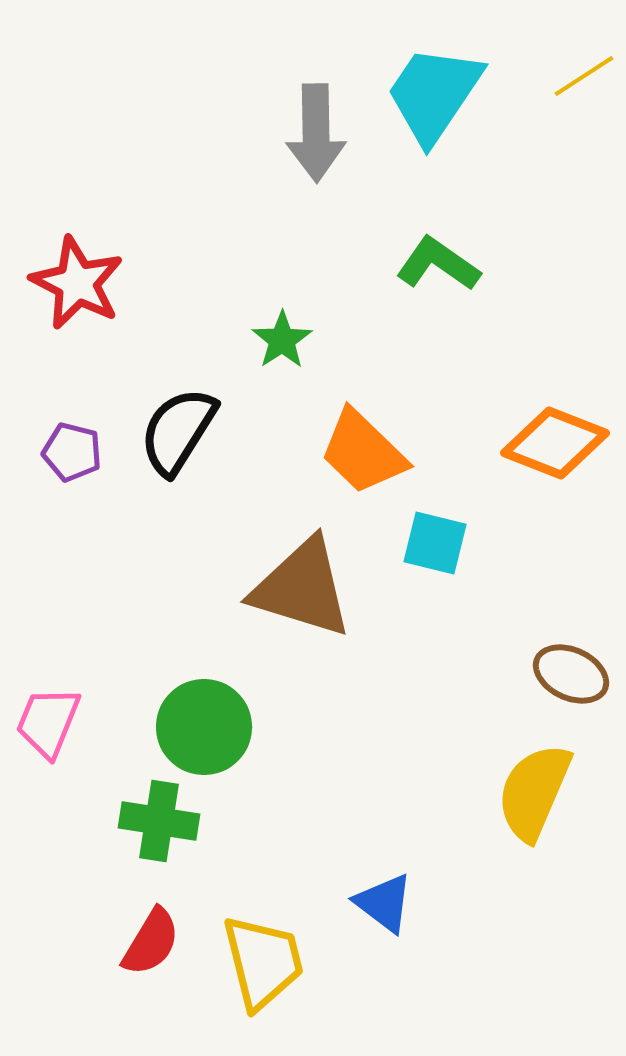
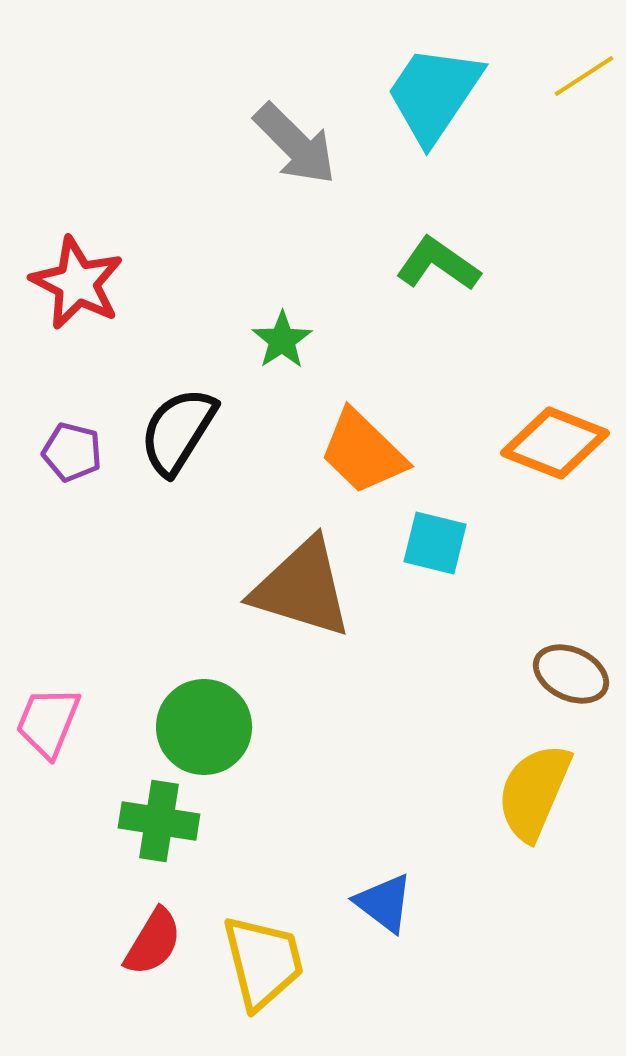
gray arrow: moved 21 px left, 11 px down; rotated 44 degrees counterclockwise
red semicircle: moved 2 px right
